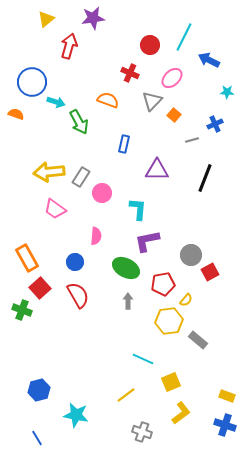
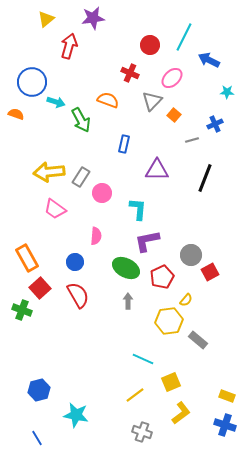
green arrow at (79, 122): moved 2 px right, 2 px up
red pentagon at (163, 284): moved 1 px left, 7 px up; rotated 15 degrees counterclockwise
yellow line at (126, 395): moved 9 px right
